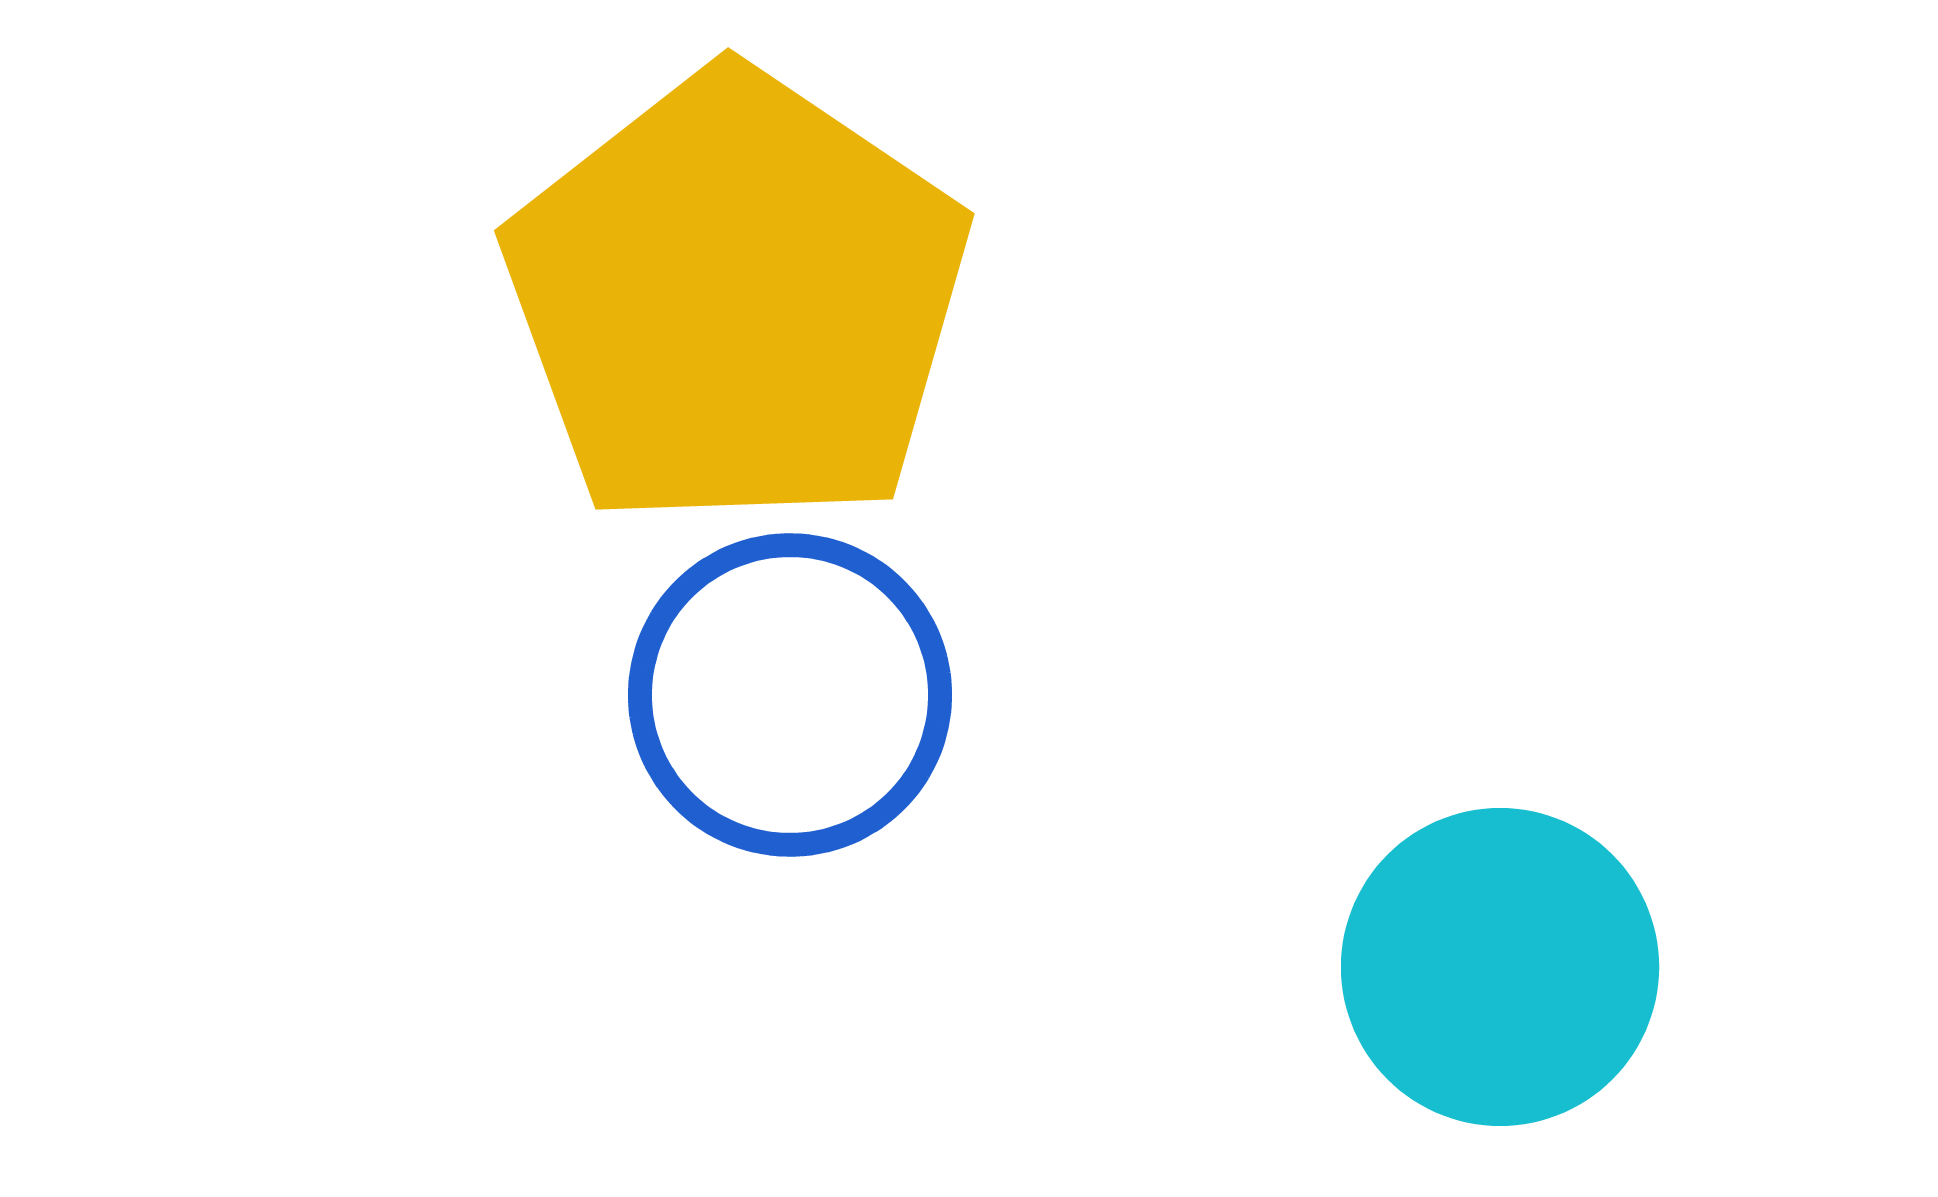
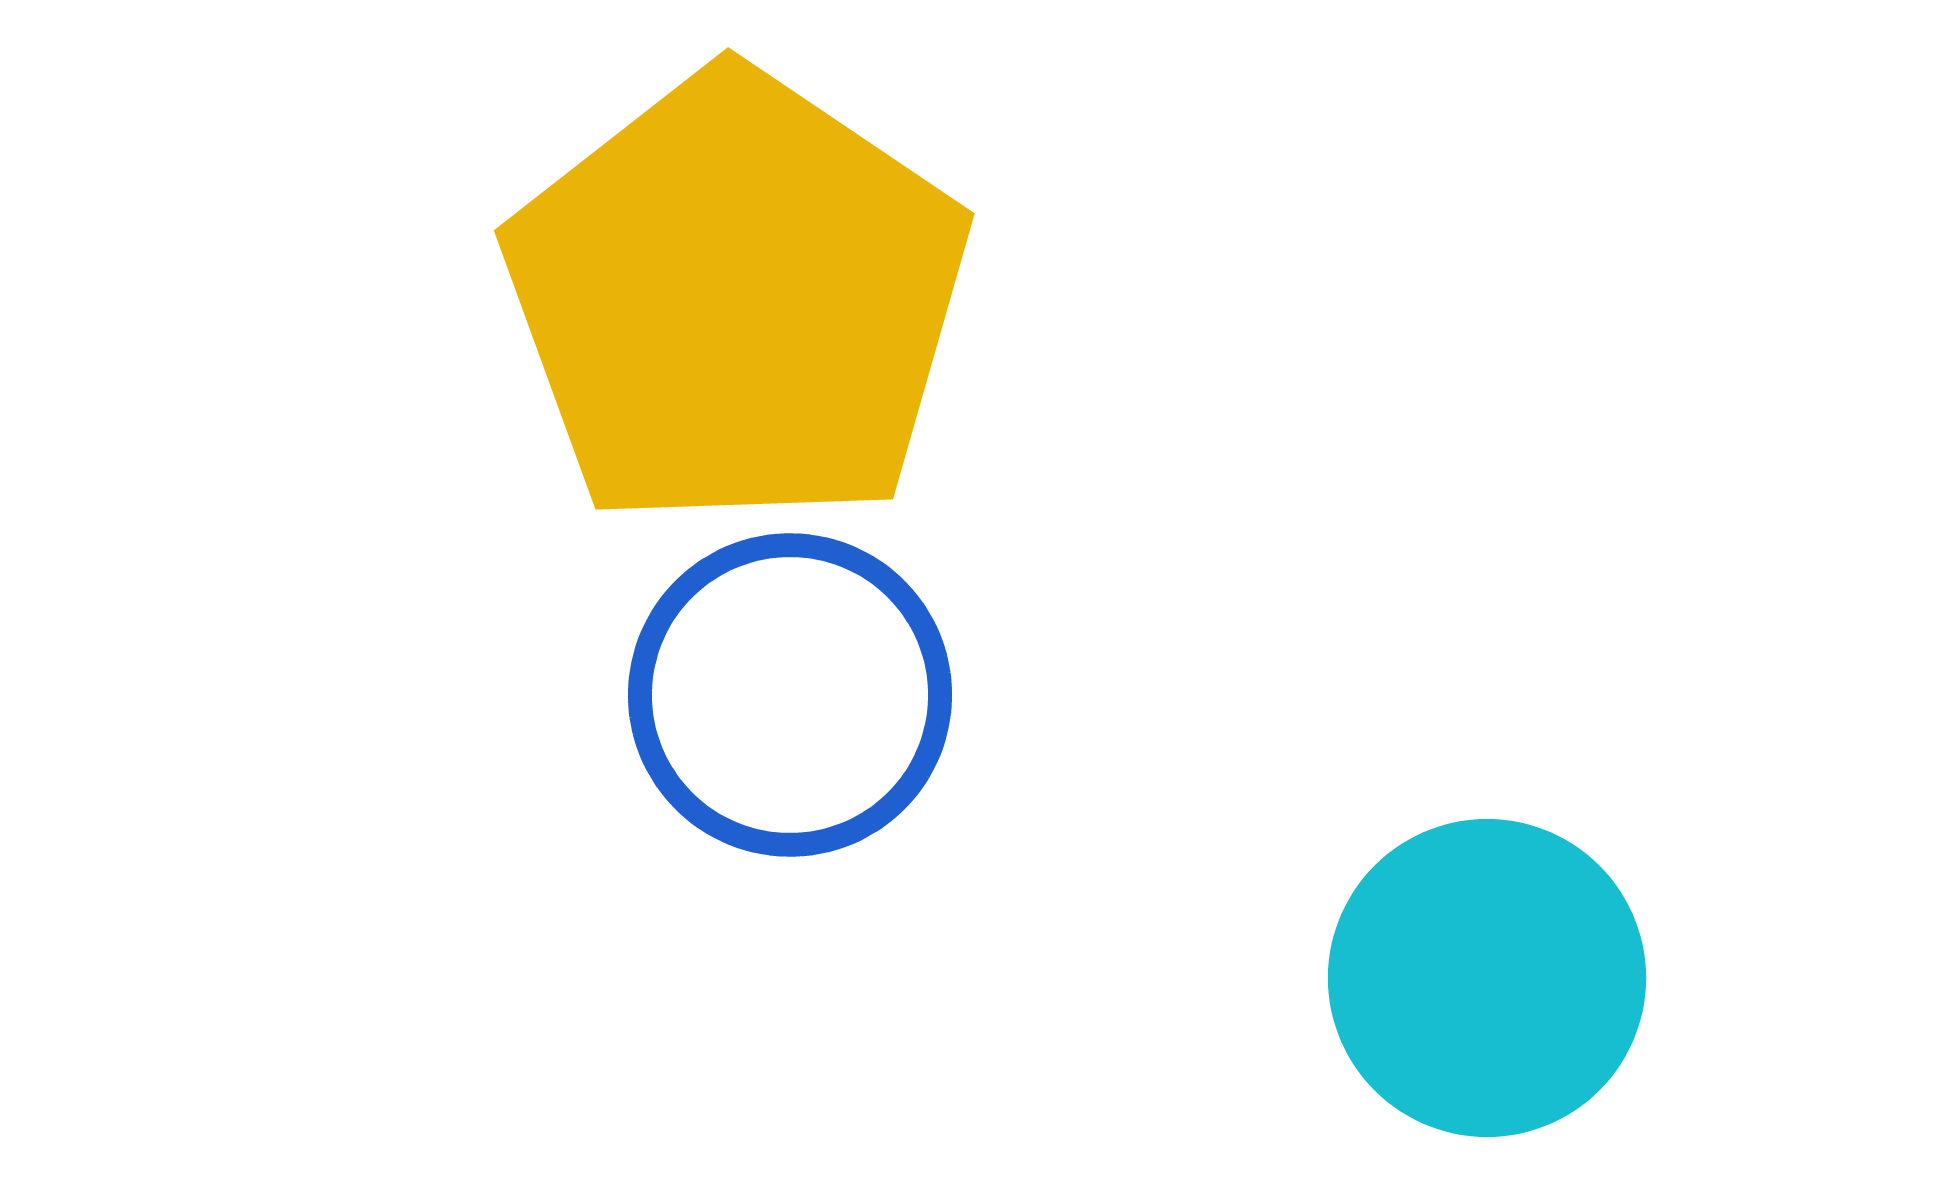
cyan circle: moved 13 px left, 11 px down
